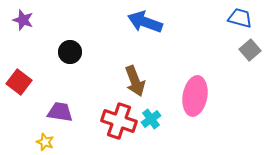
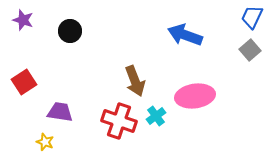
blue trapezoid: moved 12 px right, 1 px up; rotated 80 degrees counterclockwise
blue arrow: moved 40 px right, 13 px down
black circle: moved 21 px up
red square: moved 5 px right; rotated 20 degrees clockwise
pink ellipse: rotated 72 degrees clockwise
cyan cross: moved 5 px right, 3 px up
